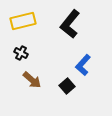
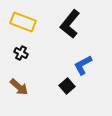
yellow rectangle: moved 1 px down; rotated 35 degrees clockwise
blue L-shape: rotated 20 degrees clockwise
brown arrow: moved 13 px left, 7 px down
